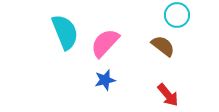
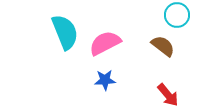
pink semicircle: rotated 20 degrees clockwise
blue star: rotated 10 degrees clockwise
